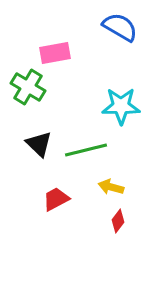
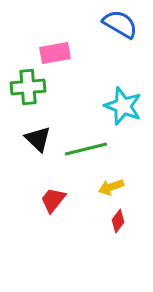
blue semicircle: moved 3 px up
green cross: rotated 36 degrees counterclockwise
cyan star: moved 2 px right; rotated 21 degrees clockwise
black triangle: moved 1 px left, 5 px up
green line: moved 1 px up
yellow arrow: rotated 35 degrees counterclockwise
red trapezoid: moved 3 px left, 1 px down; rotated 24 degrees counterclockwise
